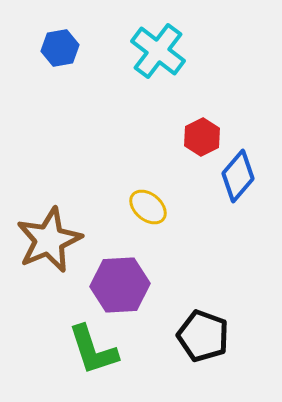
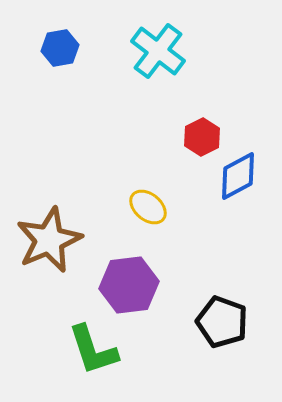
blue diamond: rotated 21 degrees clockwise
purple hexagon: moved 9 px right; rotated 4 degrees counterclockwise
black pentagon: moved 19 px right, 14 px up
